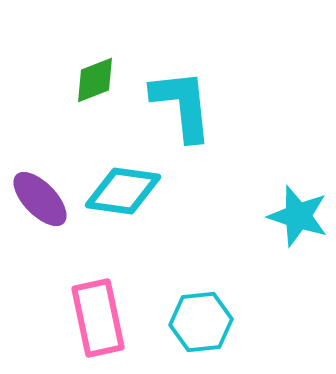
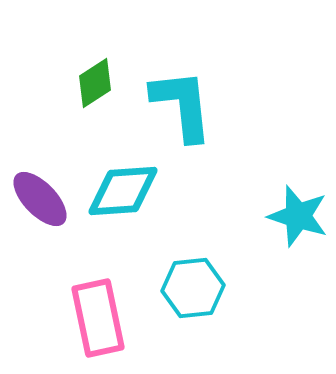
green diamond: moved 3 px down; rotated 12 degrees counterclockwise
cyan diamond: rotated 12 degrees counterclockwise
cyan hexagon: moved 8 px left, 34 px up
